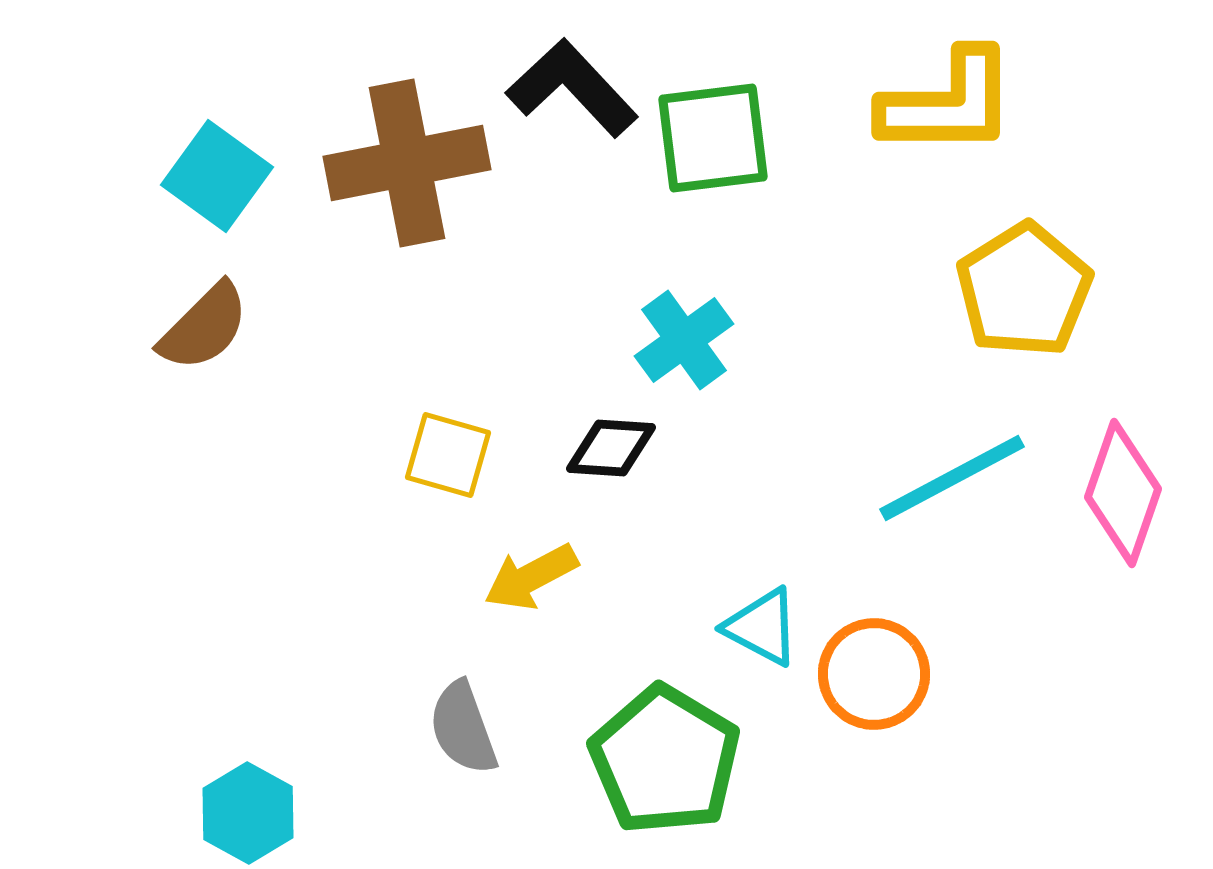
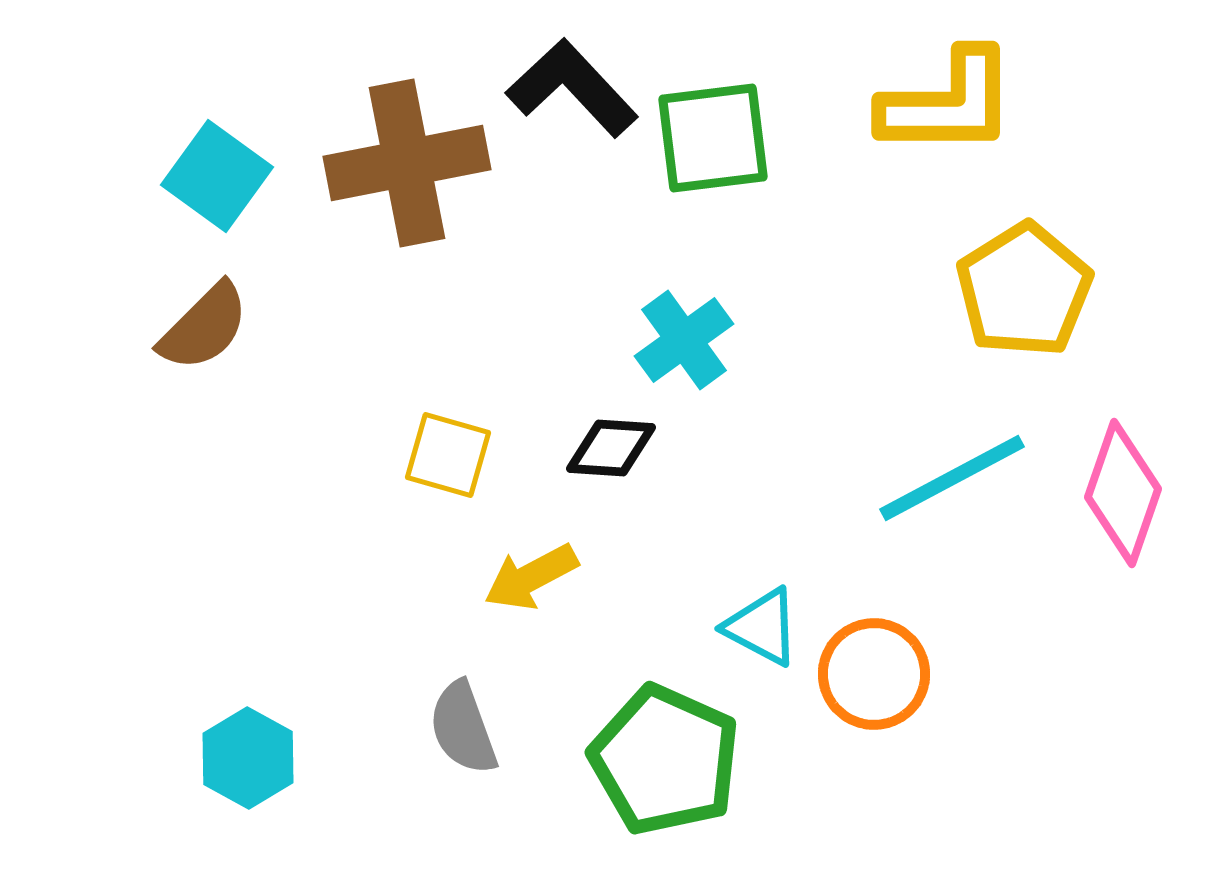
green pentagon: rotated 7 degrees counterclockwise
cyan hexagon: moved 55 px up
